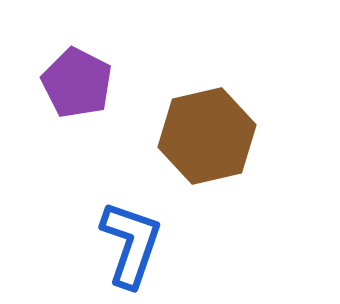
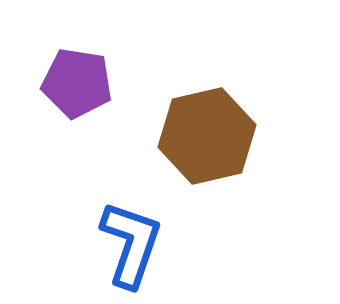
purple pentagon: rotated 18 degrees counterclockwise
